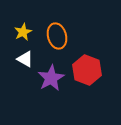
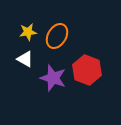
yellow star: moved 5 px right; rotated 18 degrees clockwise
orange ellipse: rotated 45 degrees clockwise
purple star: moved 2 px right; rotated 24 degrees counterclockwise
